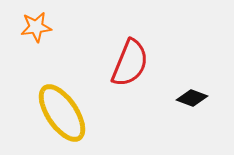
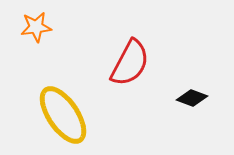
red semicircle: rotated 6 degrees clockwise
yellow ellipse: moved 1 px right, 2 px down
